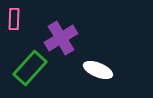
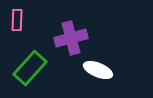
pink rectangle: moved 3 px right, 1 px down
purple cross: moved 10 px right; rotated 16 degrees clockwise
